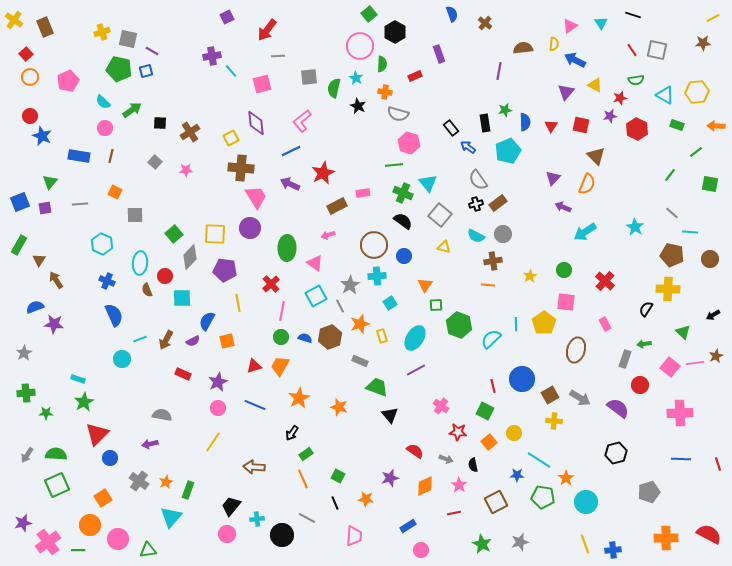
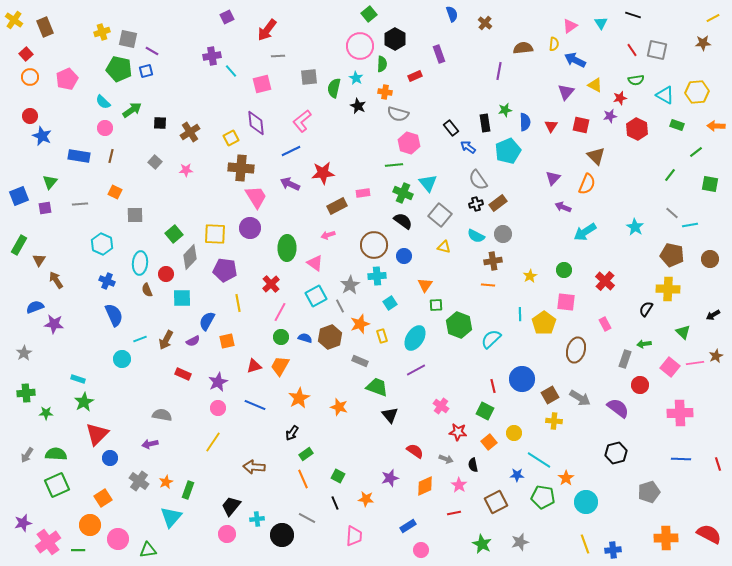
black hexagon at (395, 32): moved 7 px down
pink pentagon at (68, 81): moved 1 px left, 2 px up
red star at (323, 173): rotated 20 degrees clockwise
blue square at (20, 202): moved 1 px left, 6 px up
cyan line at (690, 232): moved 7 px up; rotated 14 degrees counterclockwise
red circle at (165, 276): moved 1 px right, 2 px up
pink line at (282, 311): moved 2 px left, 1 px down; rotated 18 degrees clockwise
cyan line at (516, 324): moved 4 px right, 10 px up
